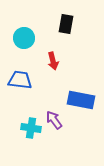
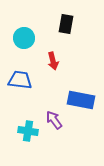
cyan cross: moved 3 px left, 3 px down
